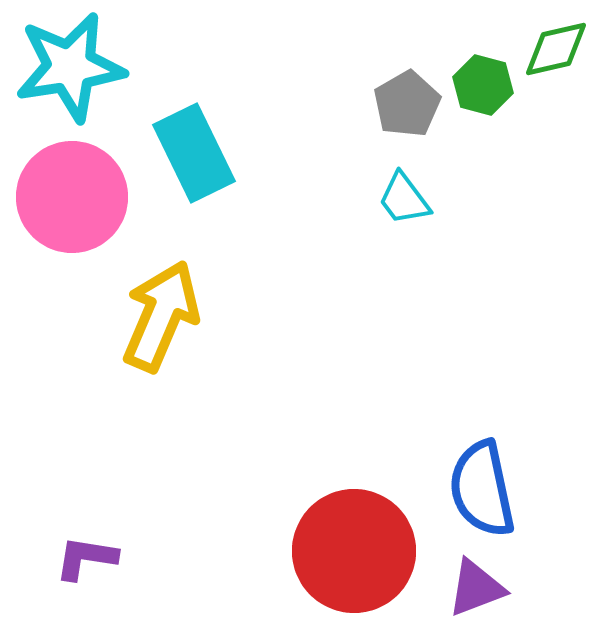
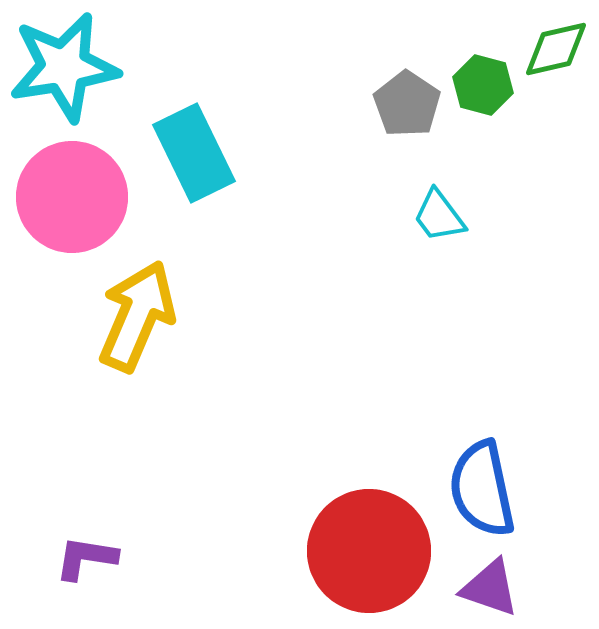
cyan star: moved 6 px left
gray pentagon: rotated 8 degrees counterclockwise
cyan trapezoid: moved 35 px right, 17 px down
yellow arrow: moved 24 px left
red circle: moved 15 px right
purple triangle: moved 14 px right; rotated 40 degrees clockwise
